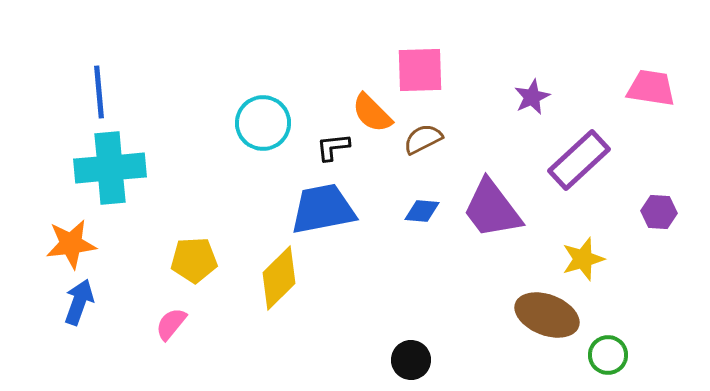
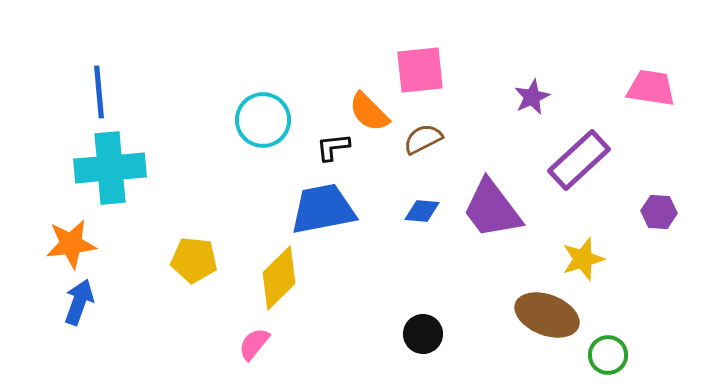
pink square: rotated 4 degrees counterclockwise
orange semicircle: moved 3 px left, 1 px up
cyan circle: moved 3 px up
yellow pentagon: rotated 9 degrees clockwise
pink semicircle: moved 83 px right, 20 px down
black circle: moved 12 px right, 26 px up
